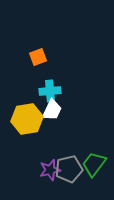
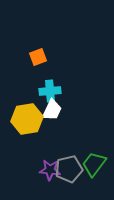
purple star: rotated 20 degrees clockwise
